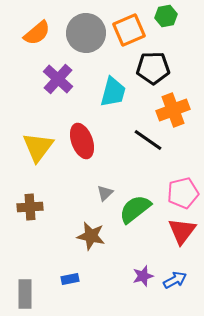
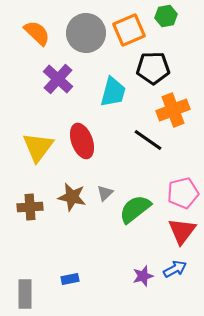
orange semicircle: rotated 96 degrees counterclockwise
brown star: moved 19 px left, 39 px up
blue arrow: moved 11 px up
